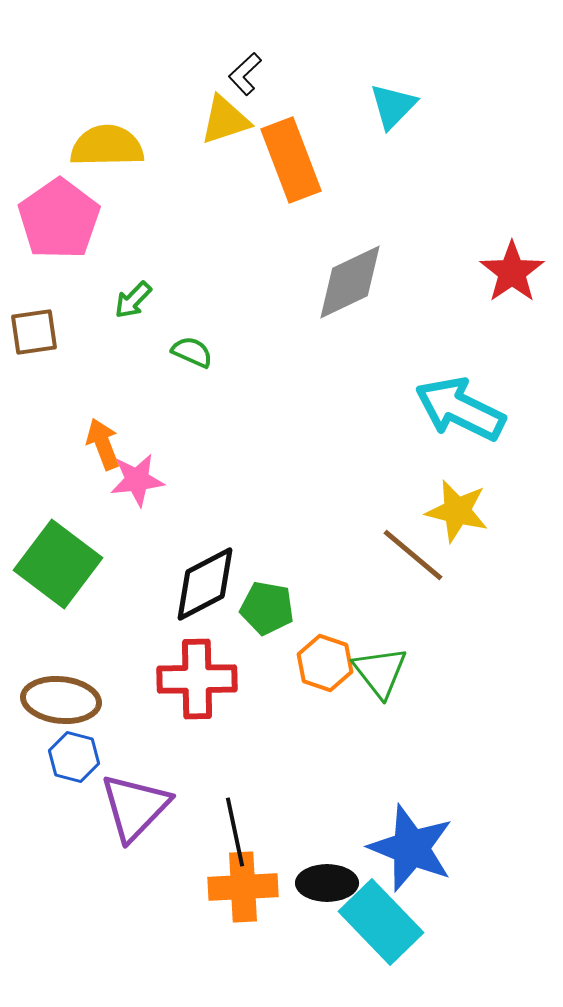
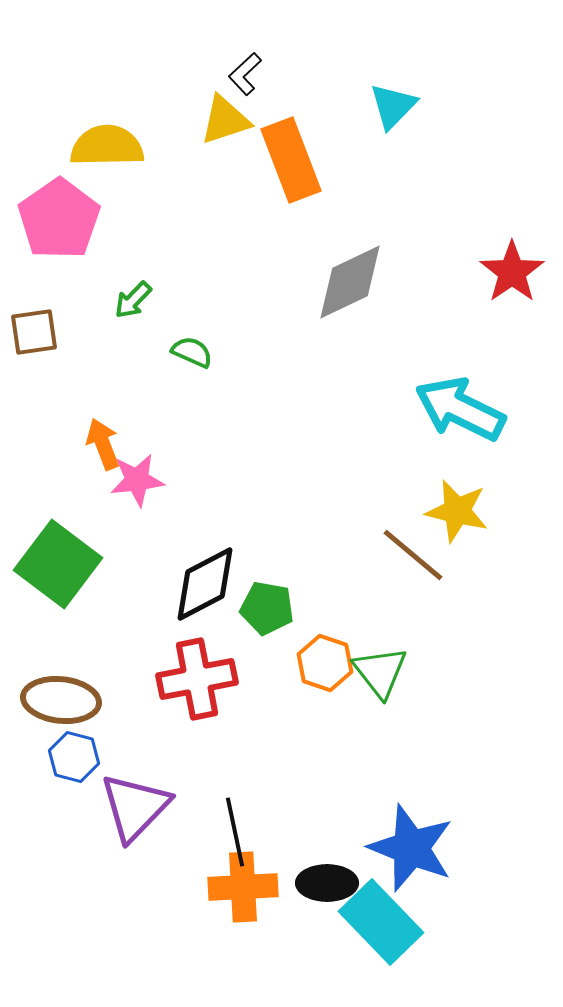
red cross: rotated 10 degrees counterclockwise
